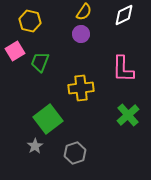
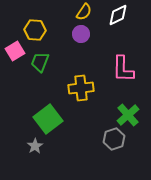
white diamond: moved 6 px left
yellow hexagon: moved 5 px right, 9 px down; rotated 10 degrees counterclockwise
gray hexagon: moved 39 px right, 14 px up
